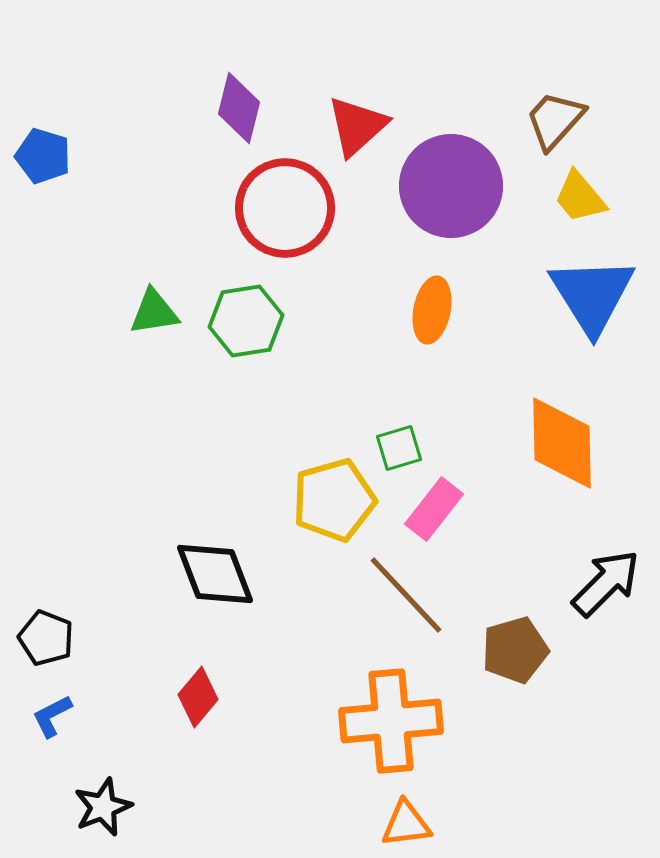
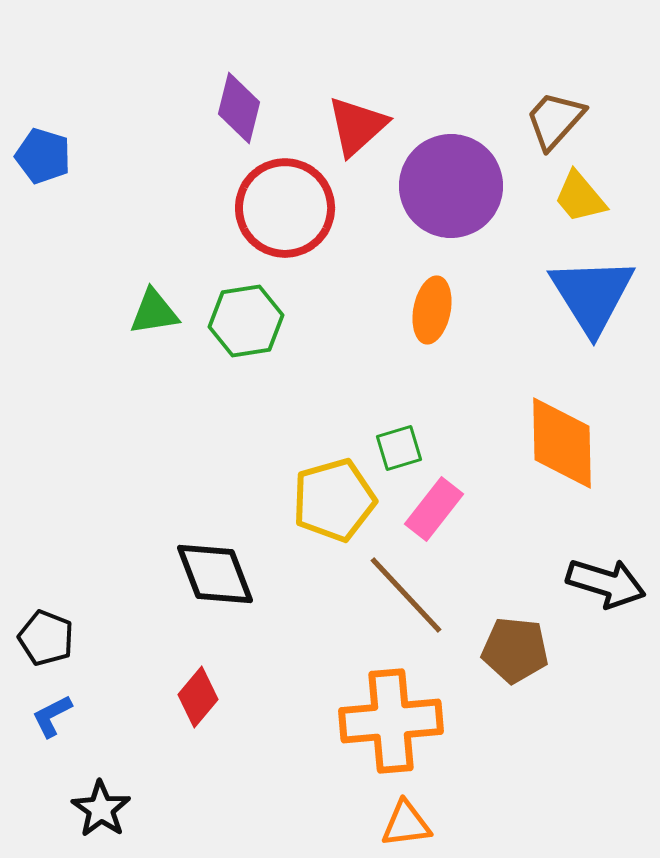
black arrow: rotated 62 degrees clockwise
brown pentagon: rotated 22 degrees clockwise
black star: moved 2 px left, 2 px down; rotated 16 degrees counterclockwise
